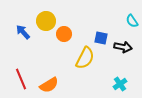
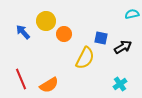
cyan semicircle: moved 7 px up; rotated 112 degrees clockwise
black arrow: rotated 42 degrees counterclockwise
